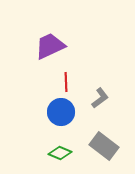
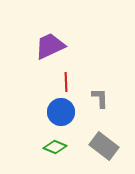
gray L-shape: rotated 55 degrees counterclockwise
green diamond: moved 5 px left, 6 px up
